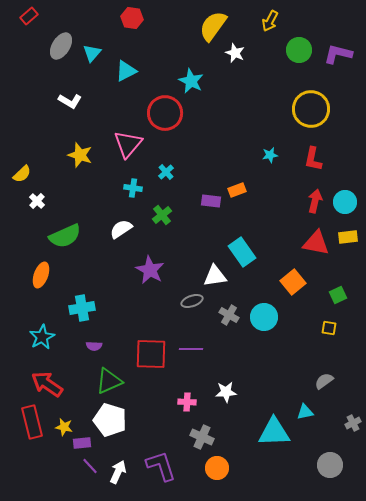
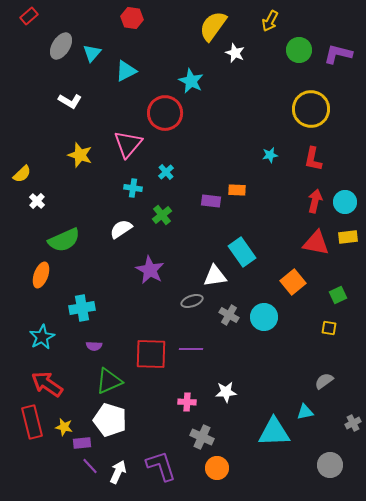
orange rectangle at (237, 190): rotated 24 degrees clockwise
green semicircle at (65, 236): moved 1 px left, 4 px down
